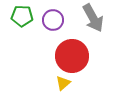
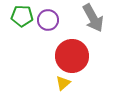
purple circle: moved 5 px left
